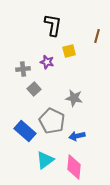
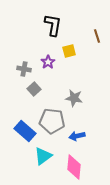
brown line: rotated 32 degrees counterclockwise
purple star: moved 1 px right; rotated 24 degrees clockwise
gray cross: moved 1 px right; rotated 16 degrees clockwise
gray pentagon: rotated 20 degrees counterclockwise
cyan triangle: moved 2 px left, 4 px up
